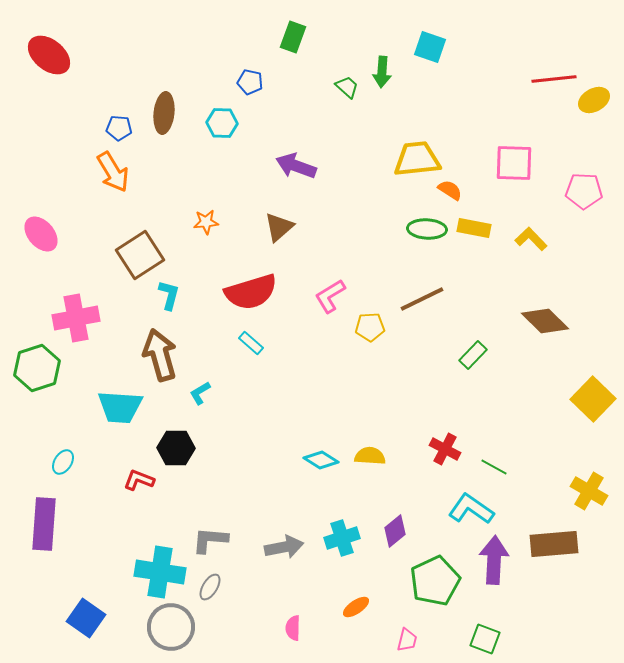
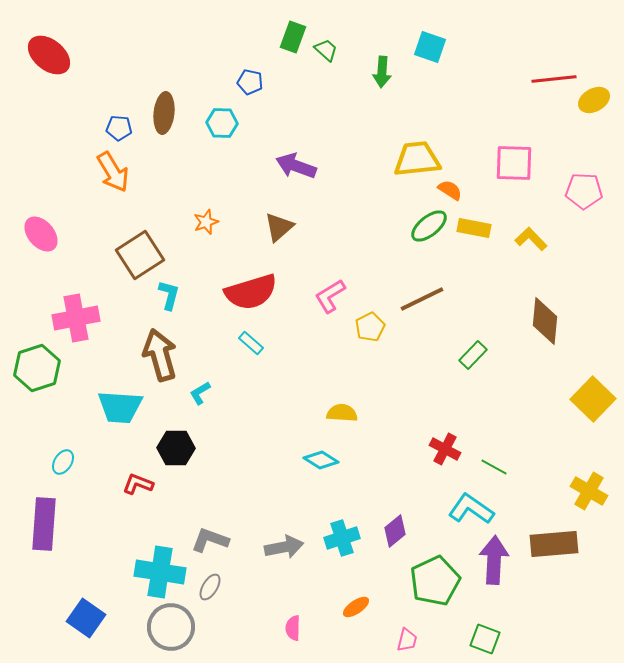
green trapezoid at (347, 87): moved 21 px left, 37 px up
orange star at (206, 222): rotated 15 degrees counterclockwise
green ellipse at (427, 229): moved 2 px right, 3 px up; rotated 42 degrees counterclockwise
brown diamond at (545, 321): rotated 51 degrees clockwise
yellow pentagon at (370, 327): rotated 24 degrees counterclockwise
yellow semicircle at (370, 456): moved 28 px left, 43 px up
red L-shape at (139, 480): moved 1 px left, 4 px down
gray L-shape at (210, 540): rotated 15 degrees clockwise
